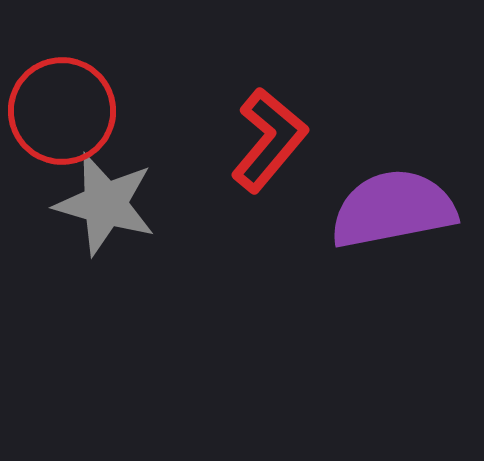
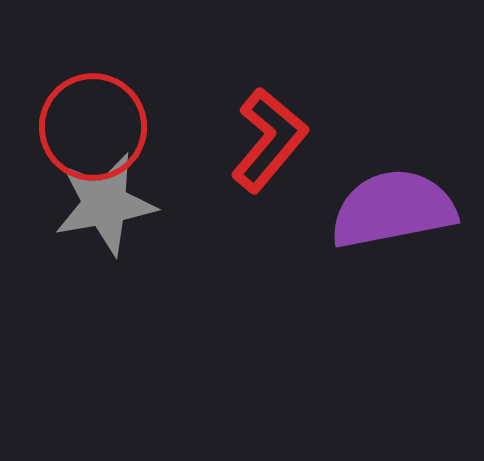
red circle: moved 31 px right, 16 px down
gray star: rotated 26 degrees counterclockwise
